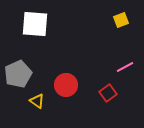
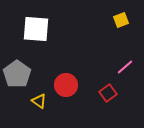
white square: moved 1 px right, 5 px down
pink line: rotated 12 degrees counterclockwise
gray pentagon: moved 1 px left; rotated 12 degrees counterclockwise
yellow triangle: moved 2 px right
